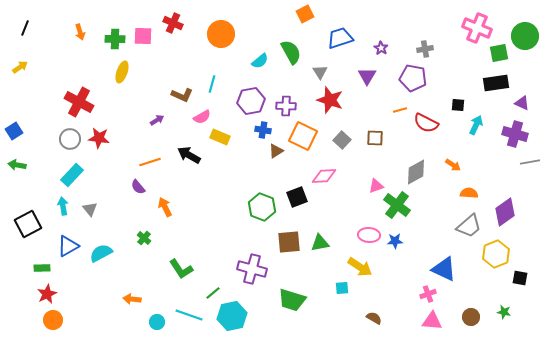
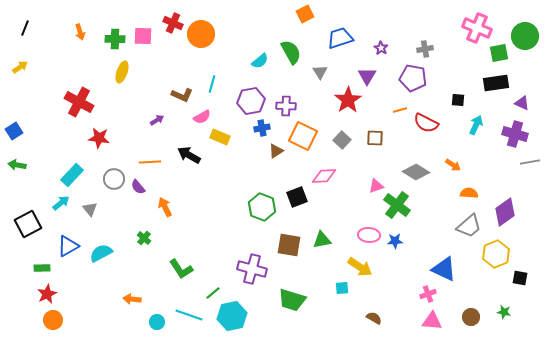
orange circle at (221, 34): moved 20 px left
red star at (330, 100): moved 18 px right; rotated 20 degrees clockwise
black square at (458, 105): moved 5 px up
blue cross at (263, 130): moved 1 px left, 2 px up; rotated 21 degrees counterclockwise
gray circle at (70, 139): moved 44 px right, 40 px down
orange line at (150, 162): rotated 15 degrees clockwise
gray diamond at (416, 172): rotated 60 degrees clockwise
cyan arrow at (63, 206): moved 2 px left, 3 px up; rotated 60 degrees clockwise
brown square at (289, 242): moved 3 px down; rotated 15 degrees clockwise
green triangle at (320, 243): moved 2 px right, 3 px up
